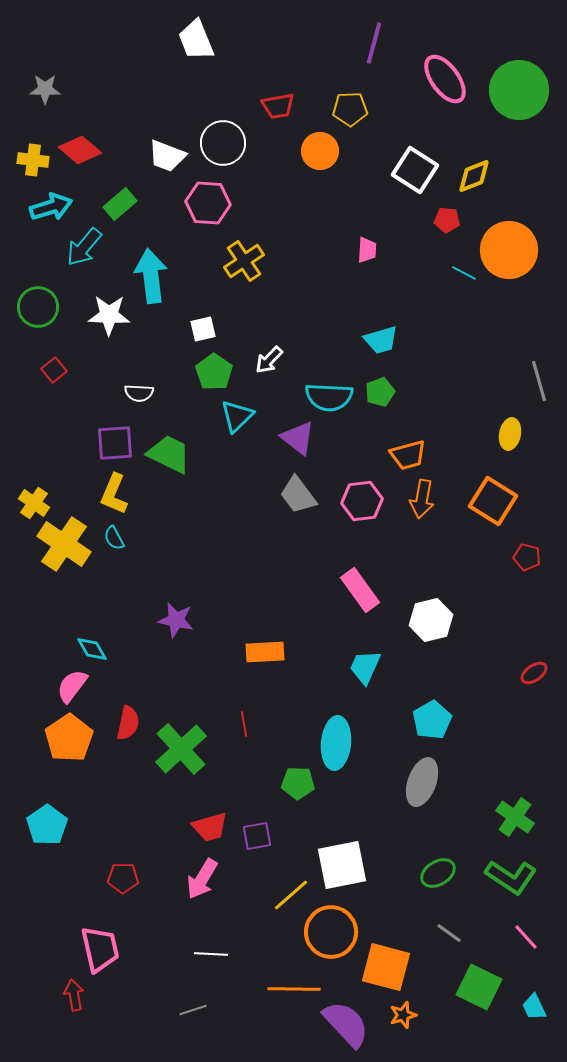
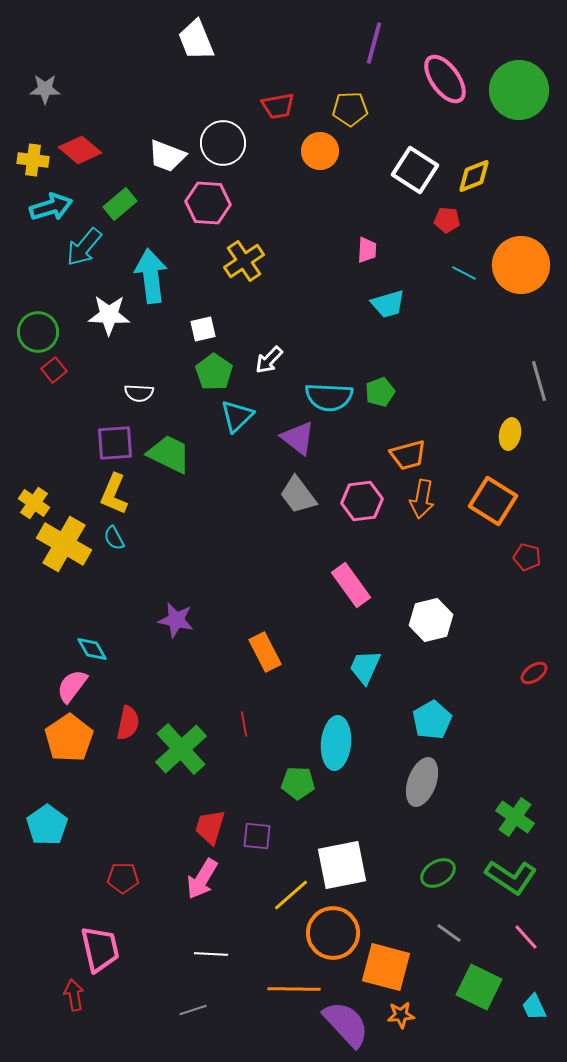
orange circle at (509, 250): moved 12 px right, 15 px down
green circle at (38, 307): moved 25 px down
cyan trapezoid at (381, 340): moved 7 px right, 36 px up
yellow cross at (64, 544): rotated 4 degrees counterclockwise
pink rectangle at (360, 590): moved 9 px left, 5 px up
orange rectangle at (265, 652): rotated 66 degrees clockwise
red trapezoid at (210, 827): rotated 123 degrees clockwise
purple square at (257, 836): rotated 16 degrees clockwise
orange circle at (331, 932): moved 2 px right, 1 px down
orange star at (403, 1015): moved 2 px left; rotated 12 degrees clockwise
